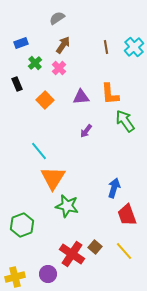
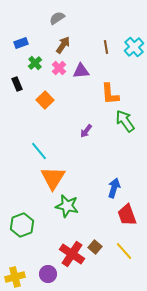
purple triangle: moved 26 px up
